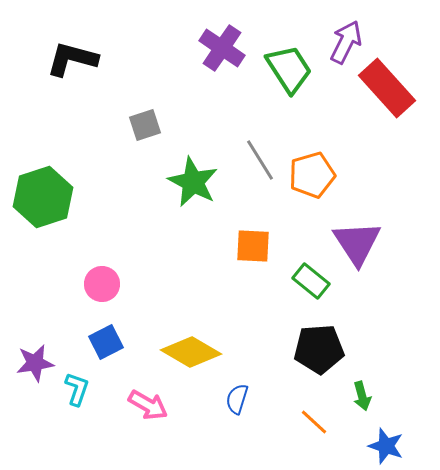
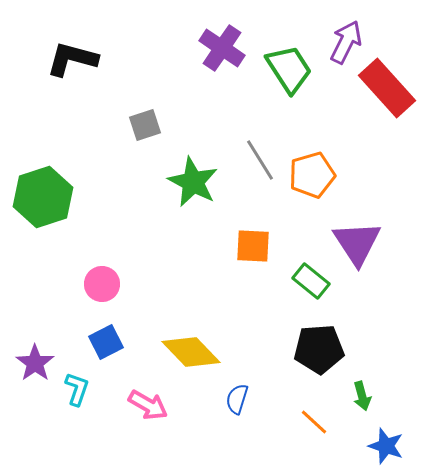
yellow diamond: rotated 16 degrees clockwise
purple star: rotated 27 degrees counterclockwise
